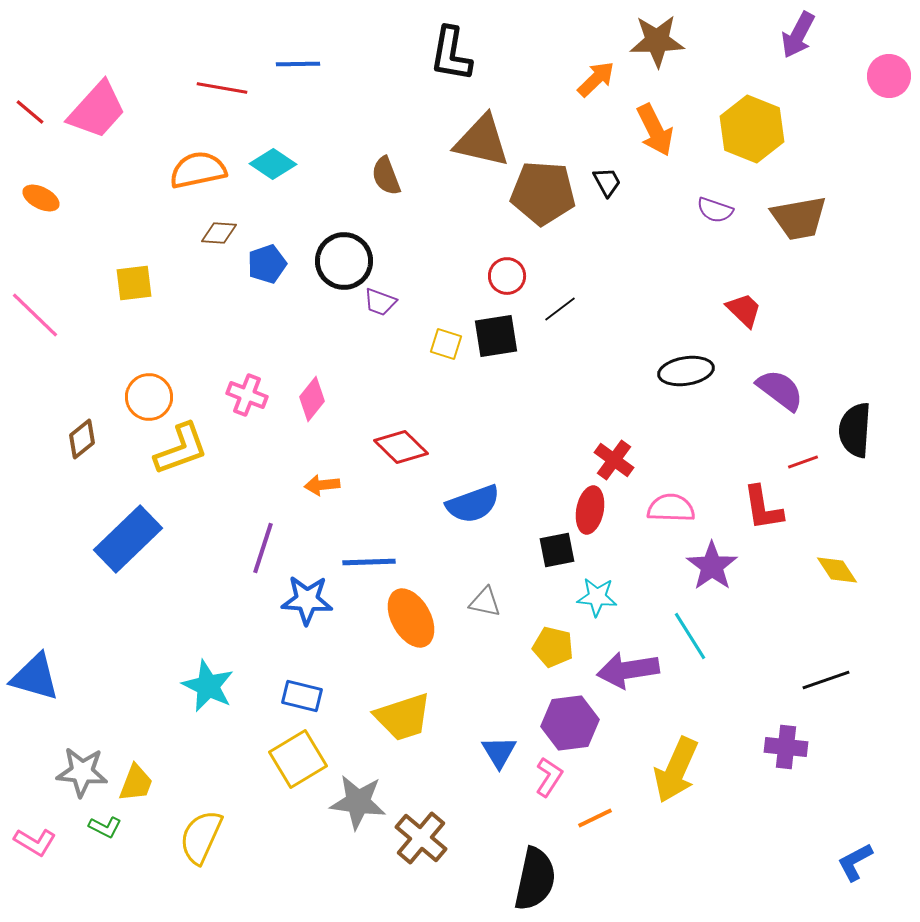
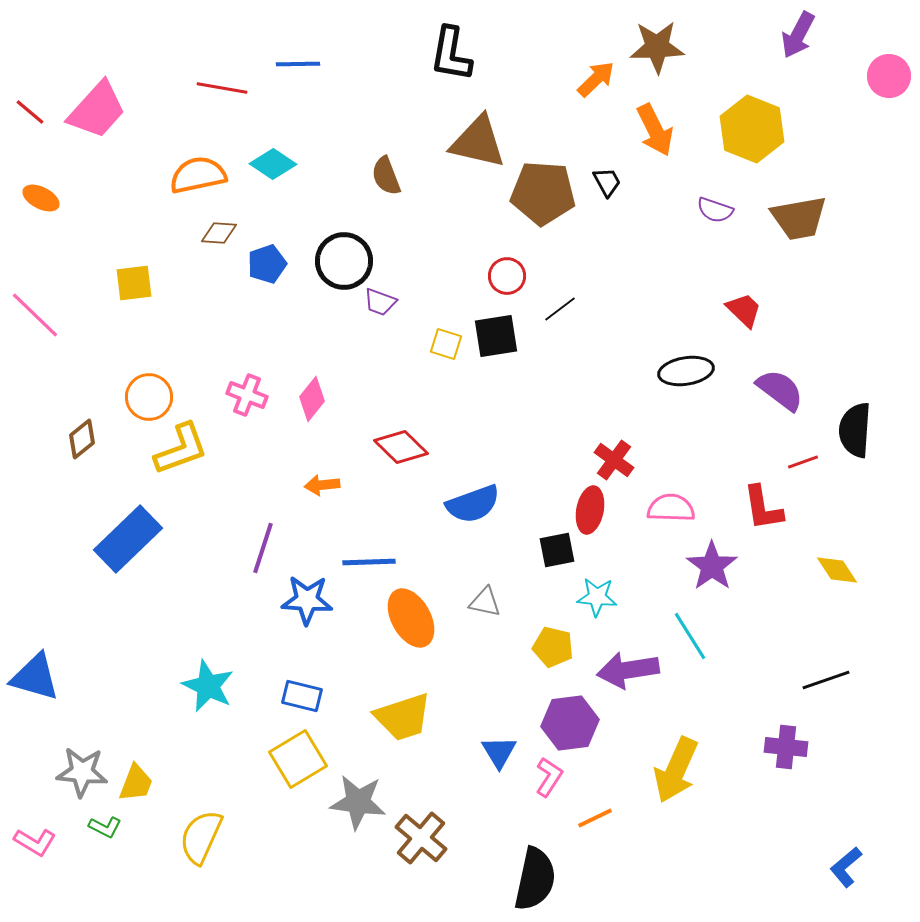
brown star at (657, 41): moved 6 px down
brown triangle at (482, 141): moved 4 px left, 1 px down
orange semicircle at (198, 170): moved 5 px down
blue L-shape at (855, 862): moved 9 px left, 5 px down; rotated 12 degrees counterclockwise
